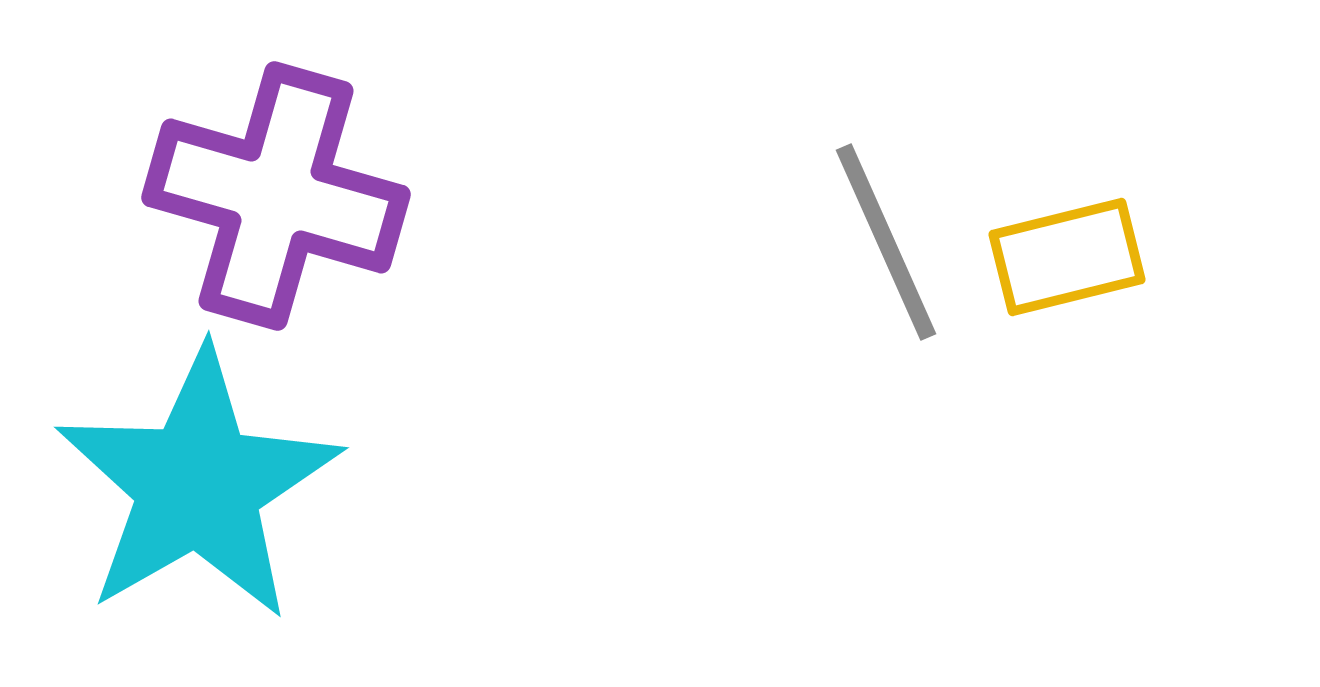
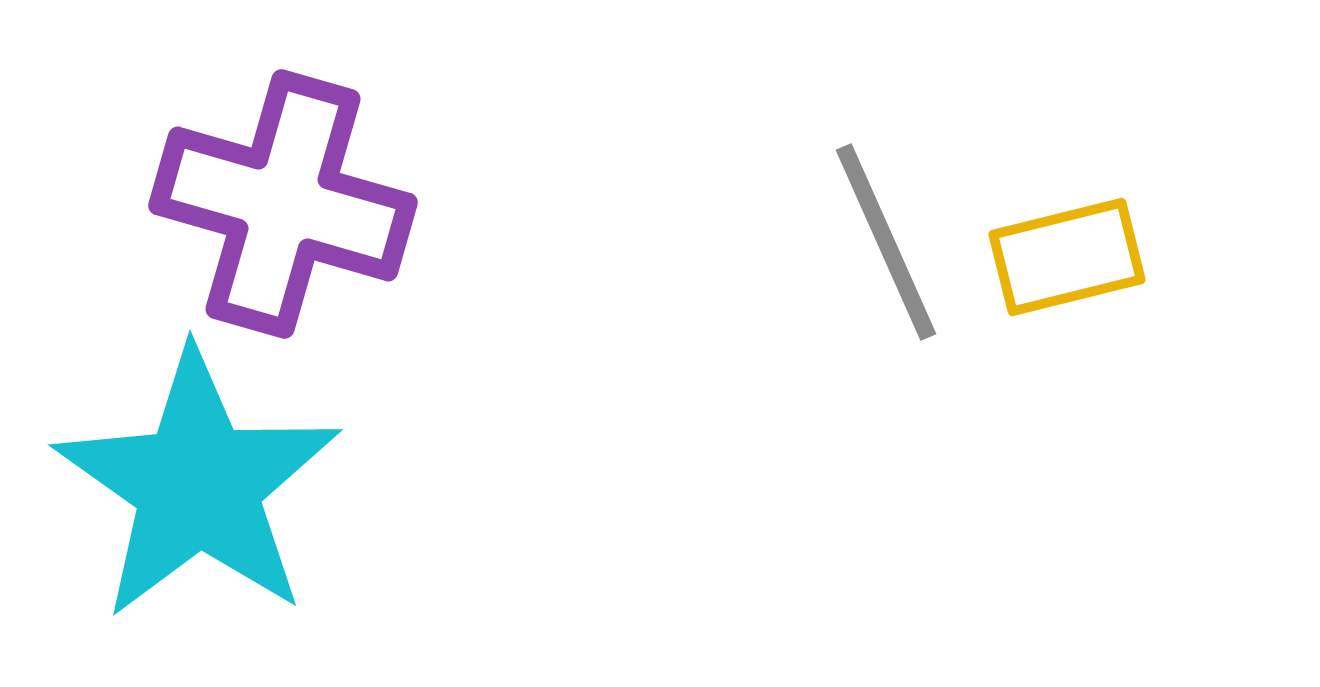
purple cross: moved 7 px right, 8 px down
cyan star: rotated 7 degrees counterclockwise
